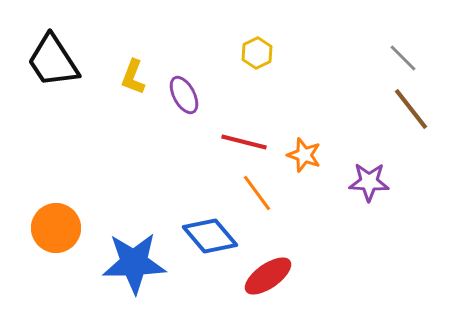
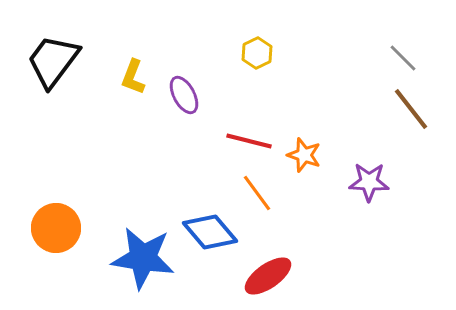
black trapezoid: rotated 70 degrees clockwise
red line: moved 5 px right, 1 px up
blue diamond: moved 4 px up
blue star: moved 9 px right, 5 px up; rotated 10 degrees clockwise
